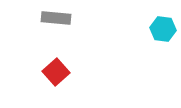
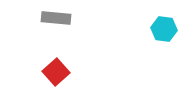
cyan hexagon: moved 1 px right
